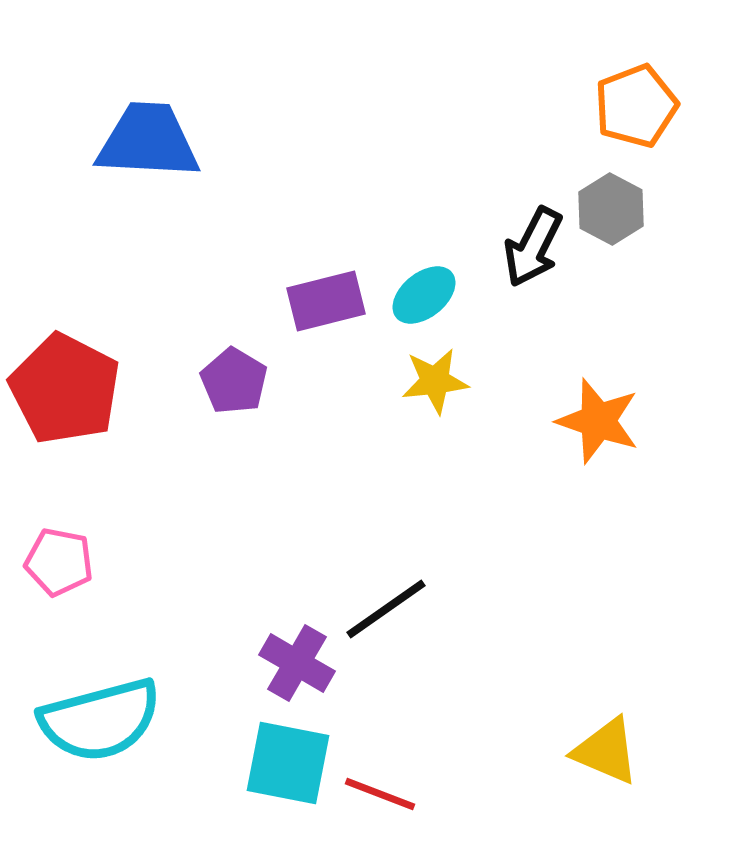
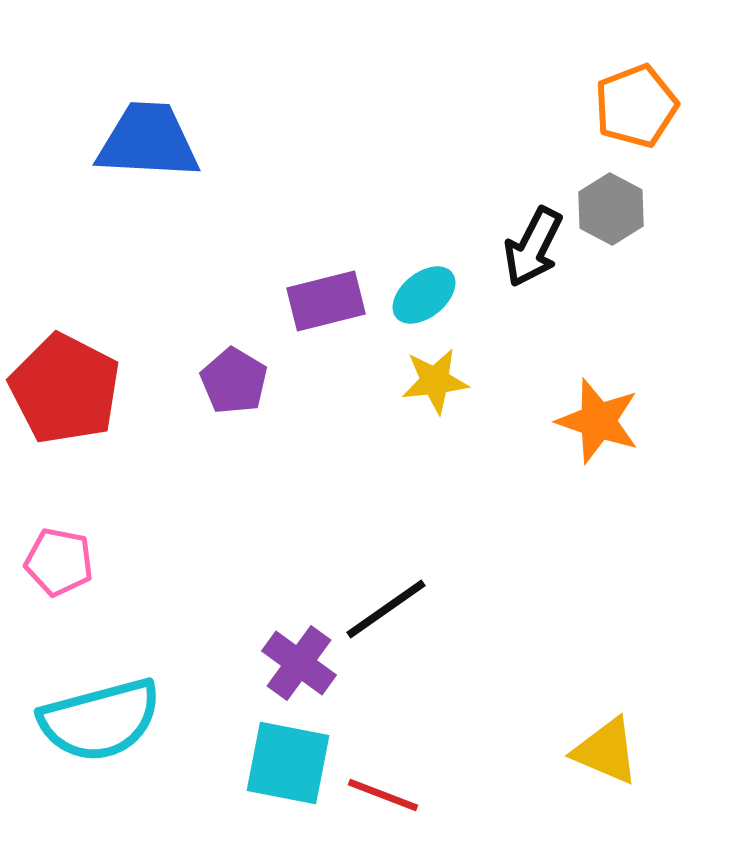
purple cross: moved 2 px right; rotated 6 degrees clockwise
red line: moved 3 px right, 1 px down
